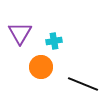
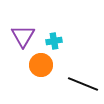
purple triangle: moved 3 px right, 3 px down
orange circle: moved 2 px up
